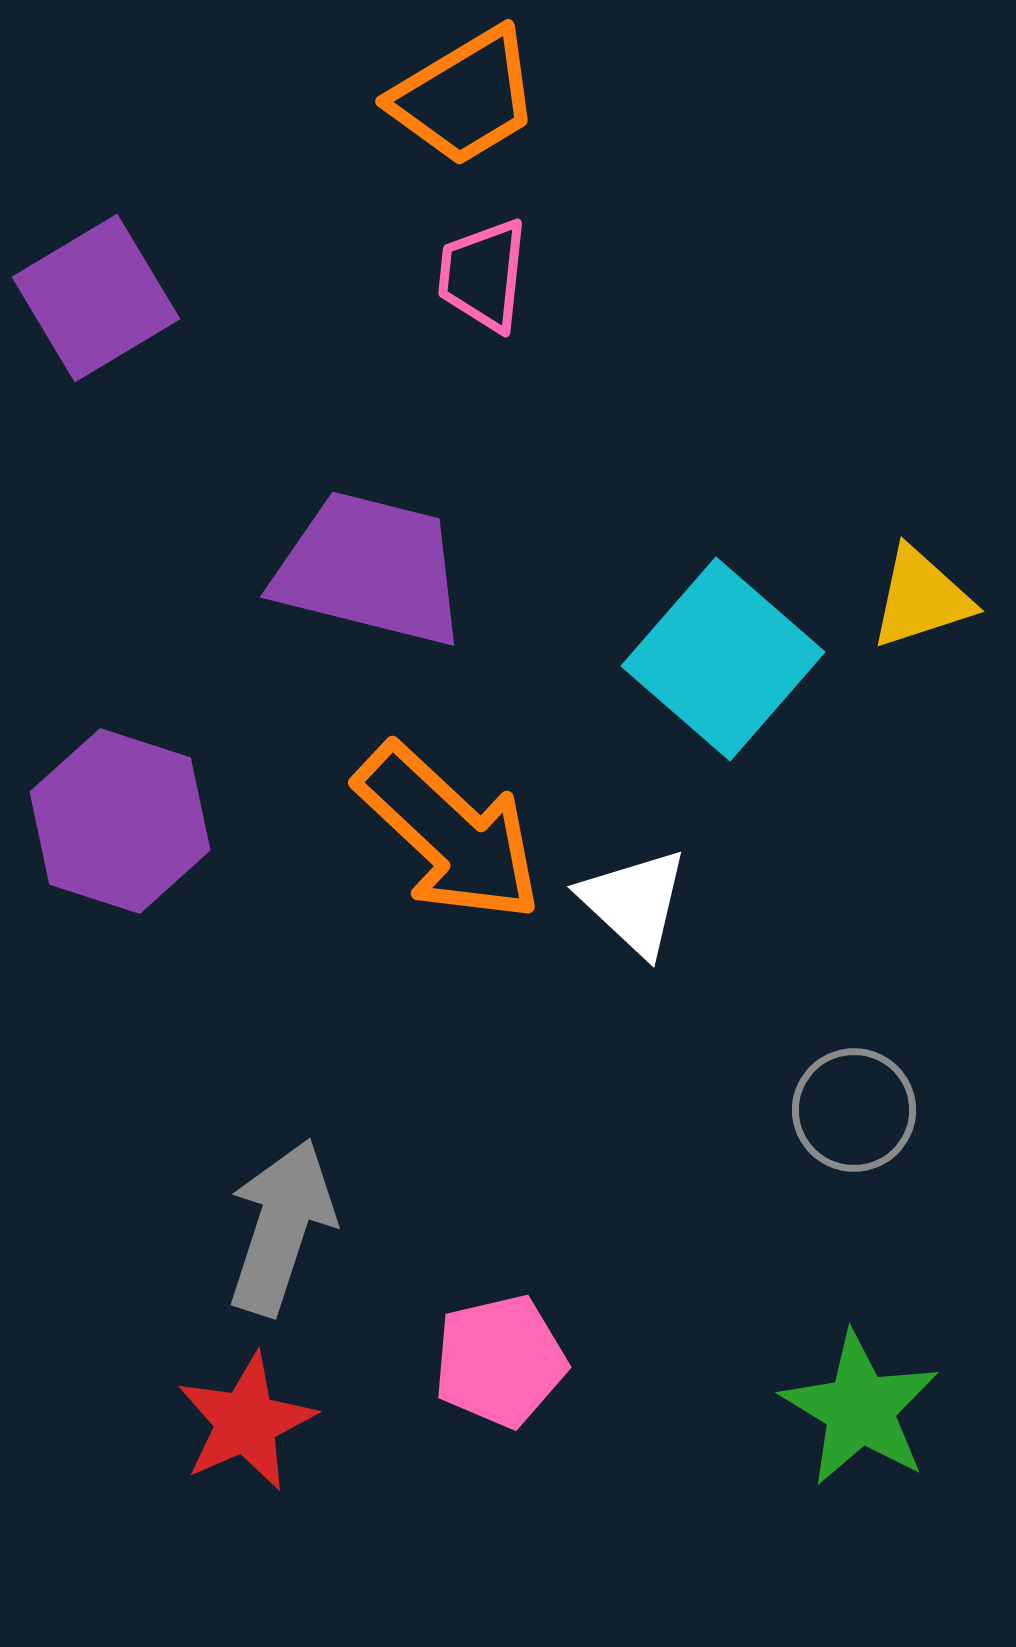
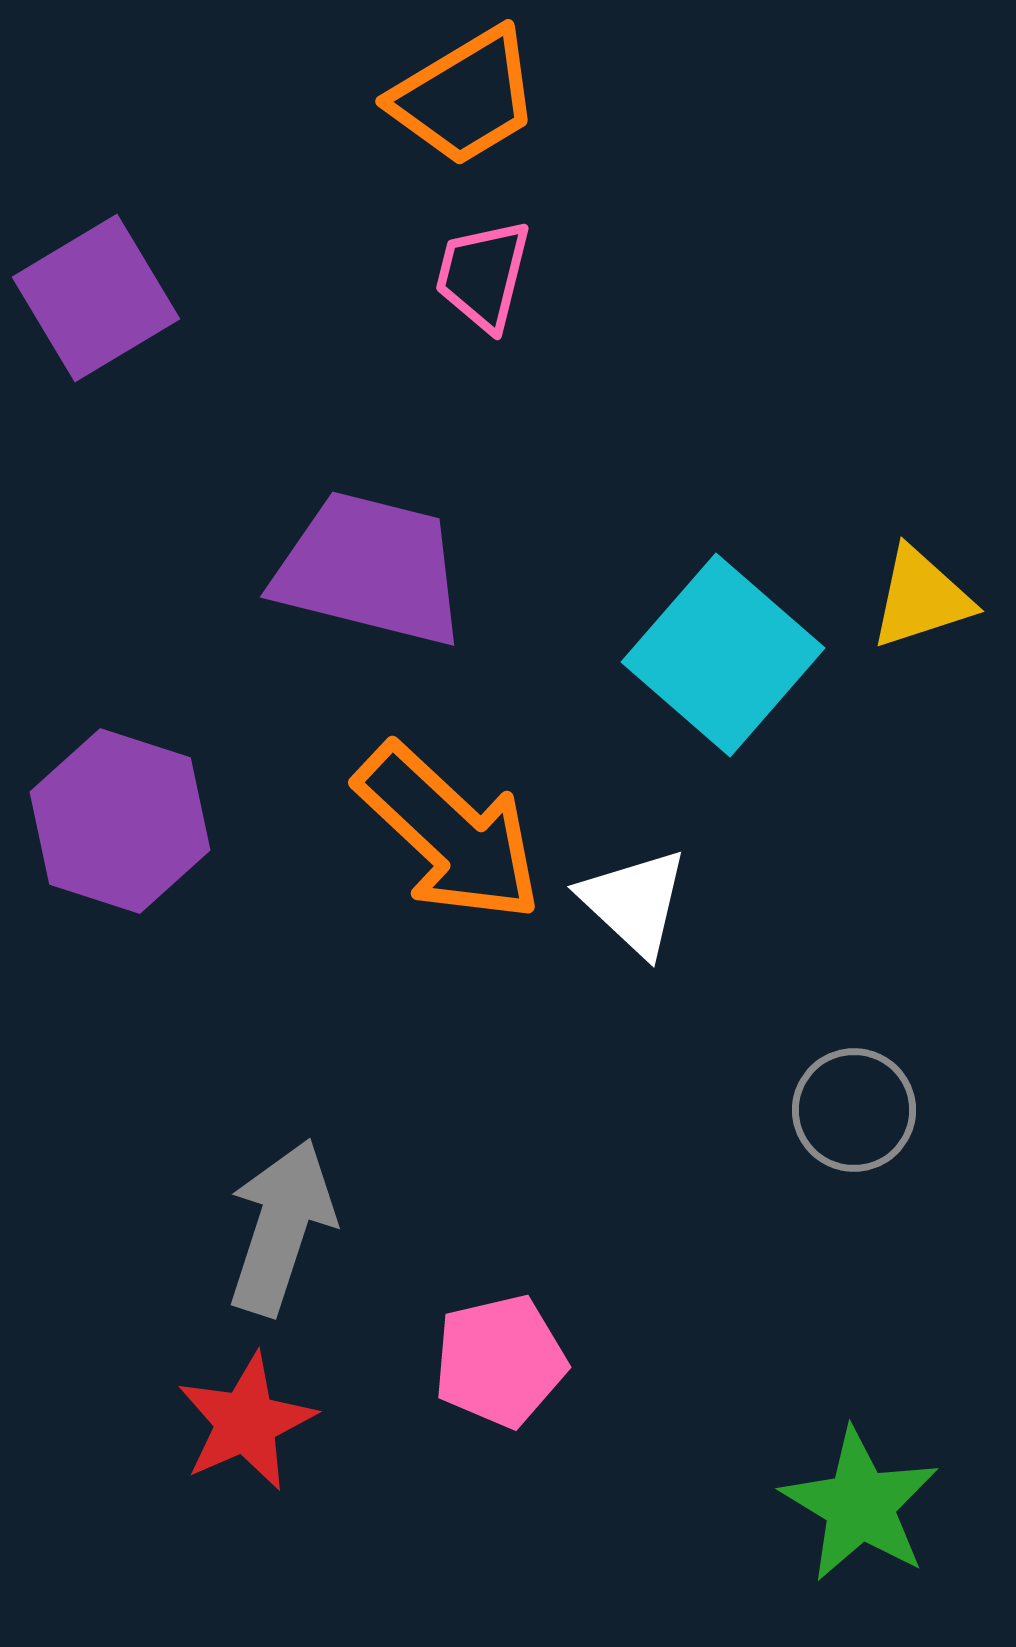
pink trapezoid: rotated 8 degrees clockwise
cyan square: moved 4 px up
green star: moved 96 px down
